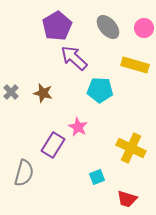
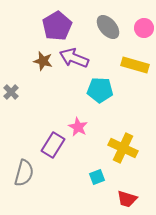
purple arrow: rotated 20 degrees counterclockwise
brown star: moved 32 px up
yellow cross: moved 8 px left
